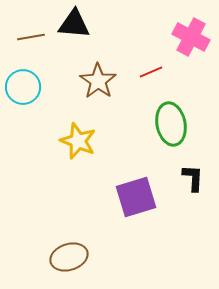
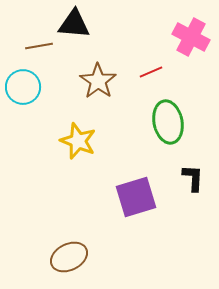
brown line: moved 8 px right, 9 px down
green ellipse: moved 3 px left, 2 px up
brown ellipse: rotated 9 degrees counterclockwise
